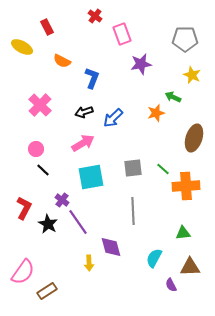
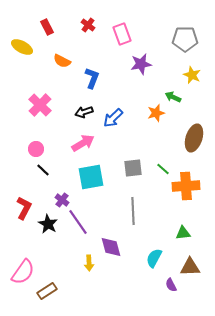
red cross: moved 7 px left, 9 px down
